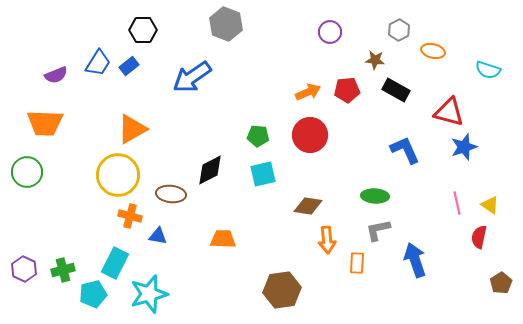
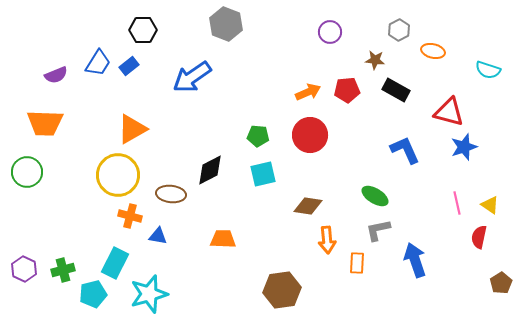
green ellipse at (375, 196): rotated 28 degrees clockwise
